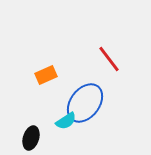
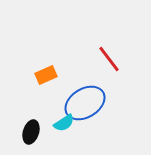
blue ellipse: rotated 21 degrees clockwise
cyan semicircle: moved 2 px left, 2 px down
black ellipse: moved 6 px up
